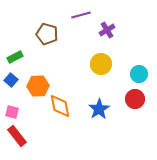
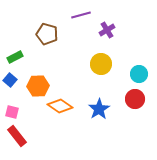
blue square: moved 1 px left
orange diamond: rotated 45 degrees counterclockwise
